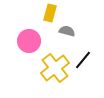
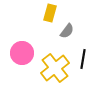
gray semicircle: rotated 112 degrees clockwise
pink circle: moved 7 px left, 12 px down
black line: moved 1 px up; rotated 30 degrees counterclockwise
